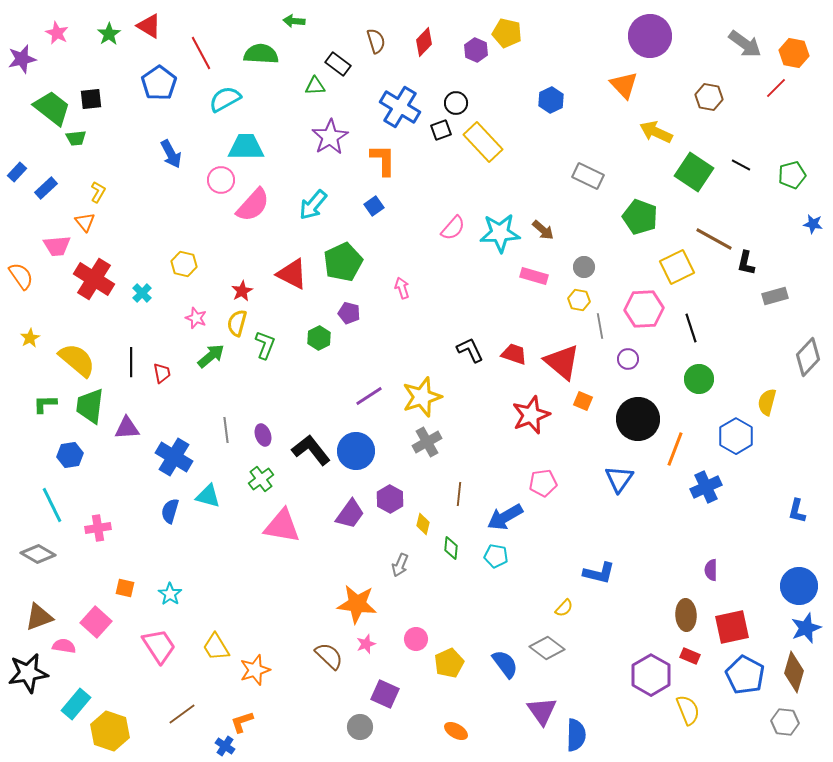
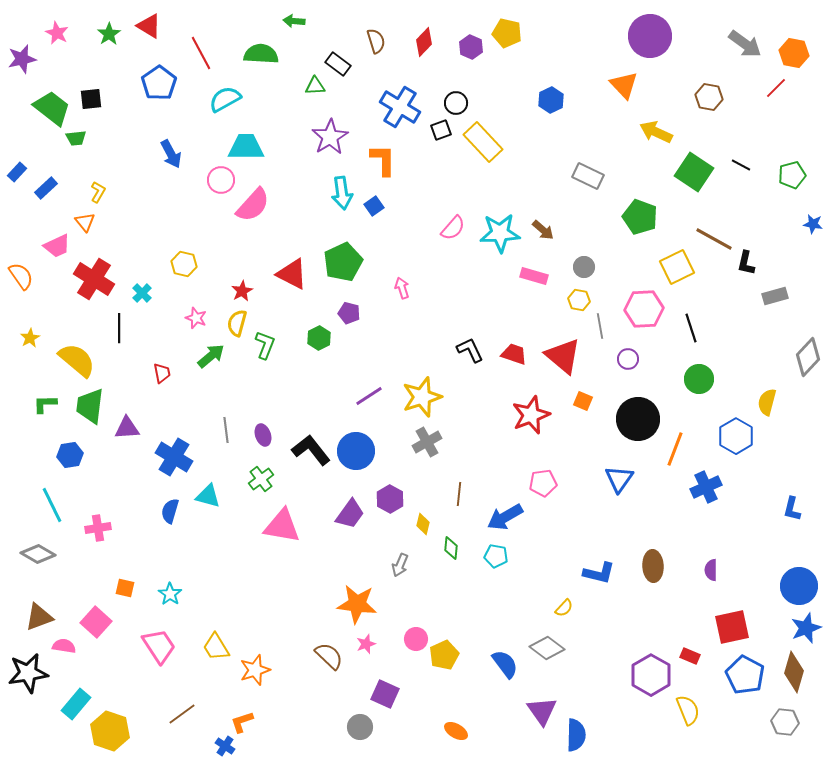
purple hexagon at (476, 50): moved 5 px left, 3 px up
cyan arrow at (313, 205): moved 29 px right, 12 px up; rotated 48 degrees counterclockwise
pink trapezoid at (57, 246): rotated 20 degrees counterclockwise
black line at (131, 362): moved 12 px left, 34 px up
red triangle at (562, 362): moved 1 px right, 6 px up
blue L-shape at (797, 511): moved 5 px left, 2 px up
brown ellipse at (686, 615): moved 33 px left, 49 px up
yellow pentagon at (449, 663): moved 5 px left, 8 px up
